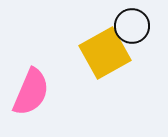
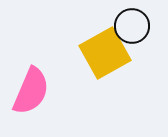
pink semicircle: moved 1 px up
